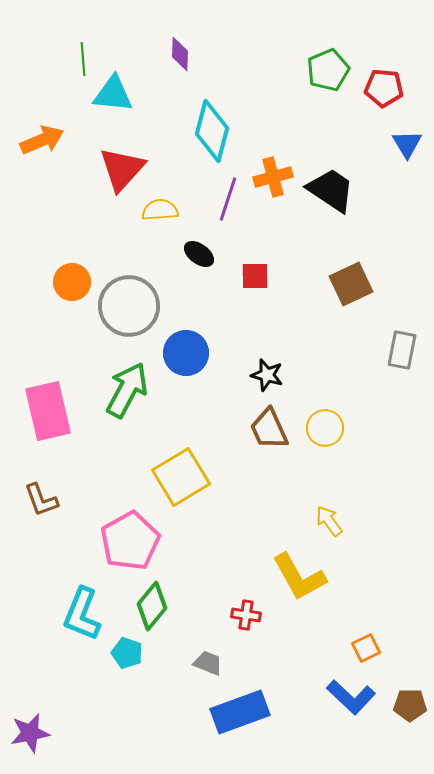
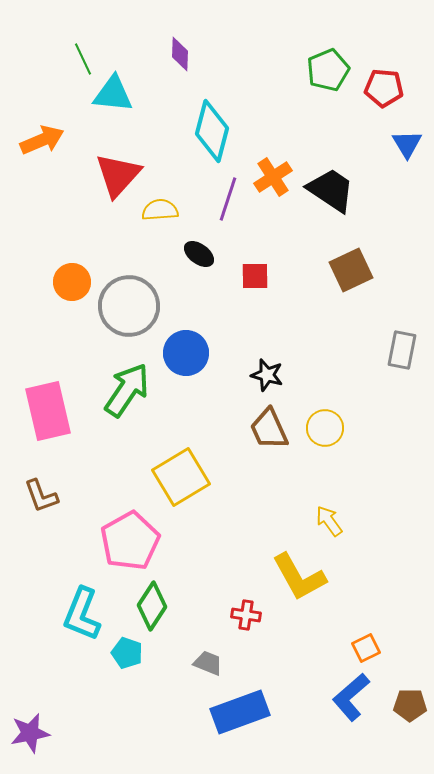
green line: rotated 20 degrees counterclockwise
red triangle: moved 4 px left, 6 px down
orange cross: rotated 18 degrees counterclockwise
brown square: moved 14 px up
green arrow: rotated 6 degrees clockwise
brown L-shape: moved 4 px up
green diamond: rotated 6 degrees counterclockwise
blue L-shape: rotated 96 degrees clockwise
